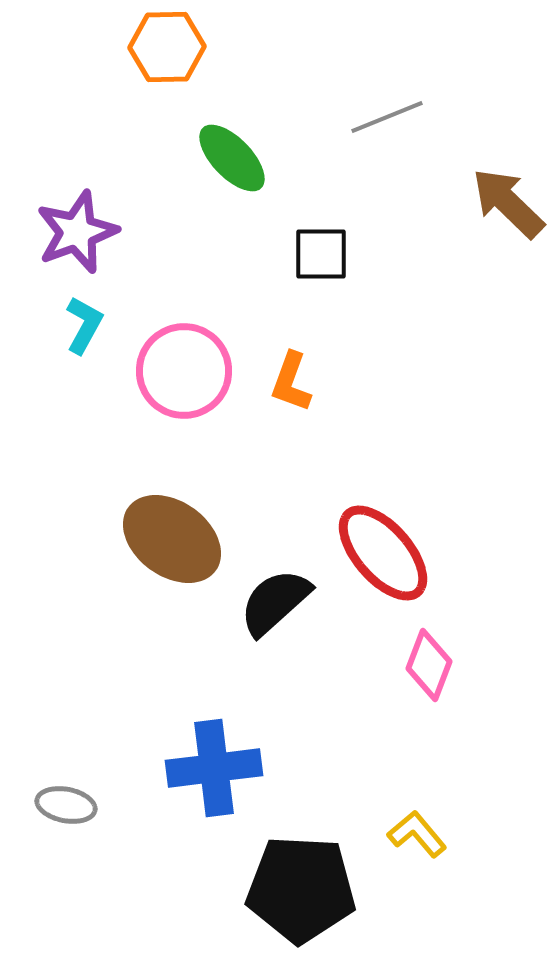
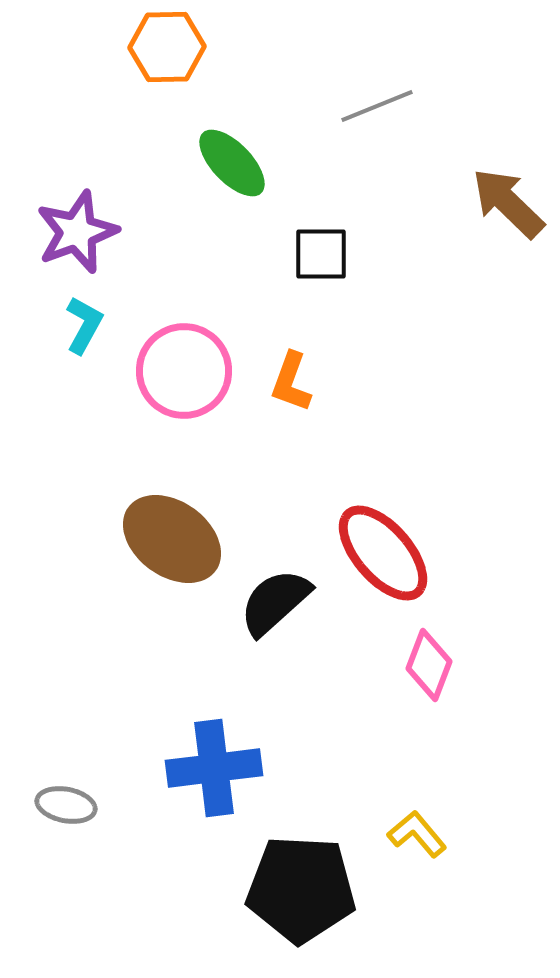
gray line: moved 10 px left, 11 px up
green ellipse: moved 5 px down
